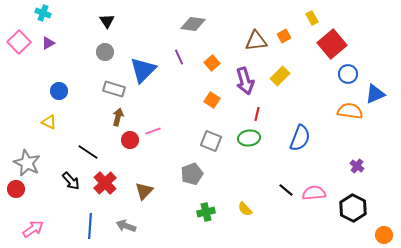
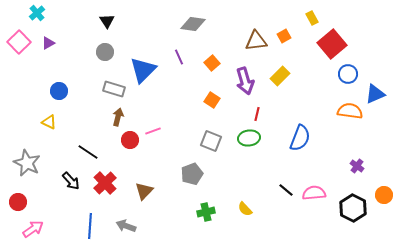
cyan cross at (43, 13): moved 6 px left; rotated 28 degrees clockwise
red circle at (16, 189): moved 2 px right, 13 px down
orange circle at (384, 235): moved 40 px up
